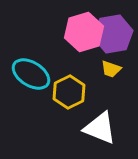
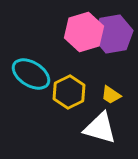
yellow trapezoid: moved 26 px down; rotated 15 degrees clockwise
white triangle: rotated 6 degrees counterclockwise
